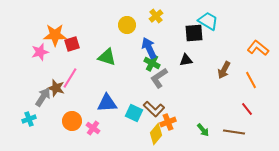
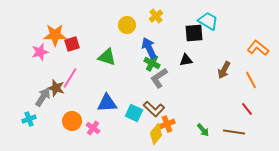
orange cross: moved 1 px left, 2 px down
